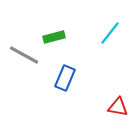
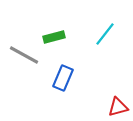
cyan line: moved 5 px left, 1 px down
blue rectangle: moved 2 px left
red triangle: rotated 25 degrees counterclockwise
